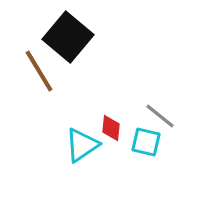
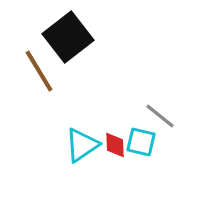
black square: rotated 12 degrees clockwise
red diamond: moved 4 px right, 17 px down; rotated 8 degrees counterclockwise
cyan square: moved 5 px left
